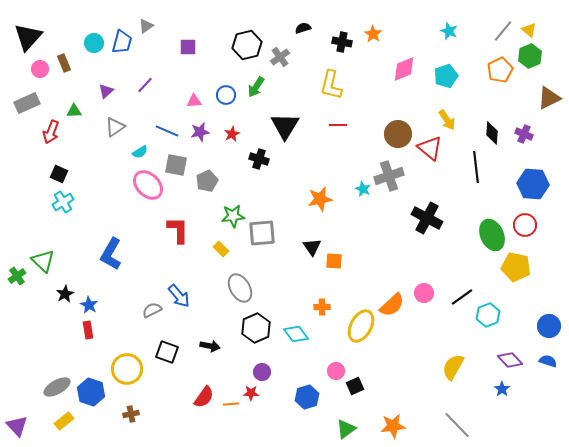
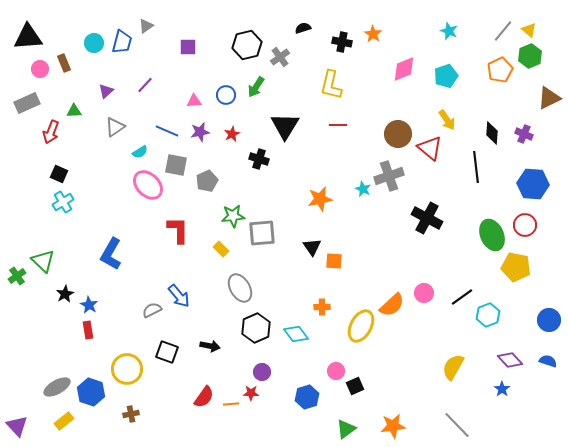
black triangle at (28, 37): rotated 44 degrees clockwise
blue circle at (549, 326): moved 6 px up
